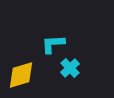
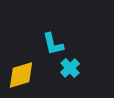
cyan L-shape: rotated 100 degrees counterclockwise
